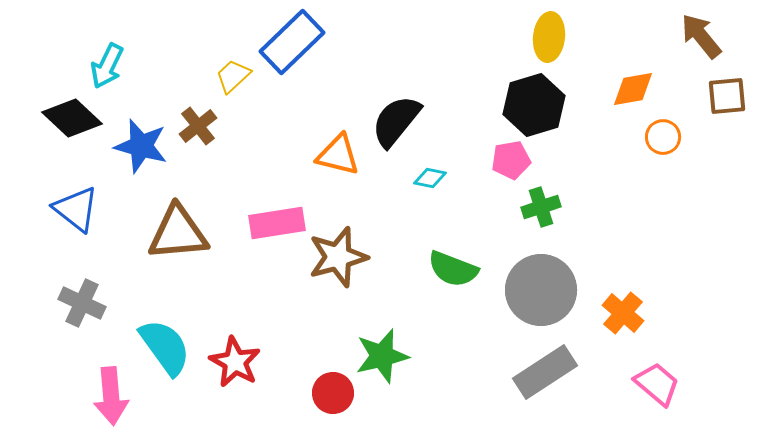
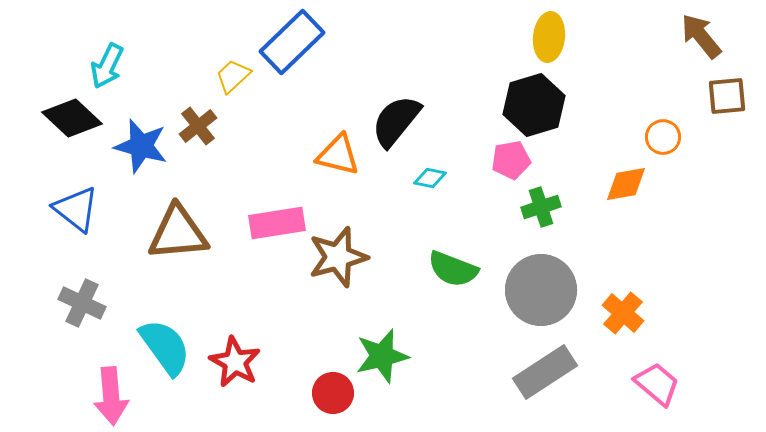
orange diamond: moved 7 px left, 95 px down
